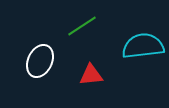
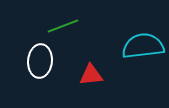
green line: moved 19 px left; rotated 12 degrees clockwise
white ellipse: rotated 20 degrees counterclockwise
